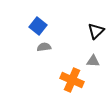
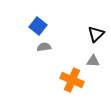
black triangle: moved 3 px down
